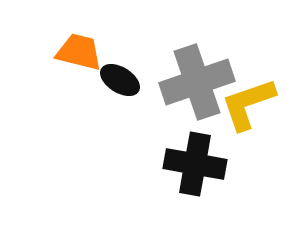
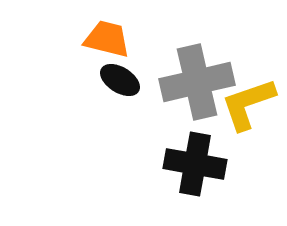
orange trapezoid: moved 28 px right, 13 px up
gray cross: rotated 6 degrees clockwise
